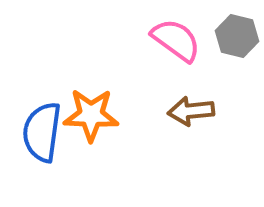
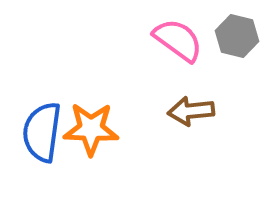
pink semicircle: moved 2 px right
orange star: moved 14 px down
